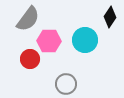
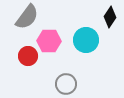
gray semicircle: moved 1 px left, 2 px up
cyan circle: moved 1 px right
red circle: moved 2 px left, 3 px up
